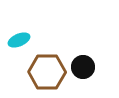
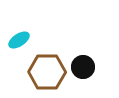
cyan ellipse: rotated 10 degrees counterclockwise
